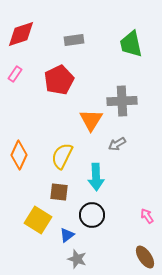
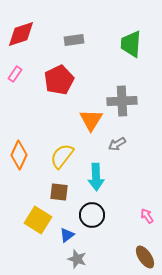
green trapezoid: rotated 16 degrees clockwise
yellow semicircle: rotated 12 degrees clockwise
